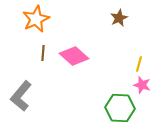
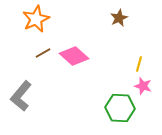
brown line: rotated 56 degrees clockwise
pink star: moved 1 px right, 1 px down
